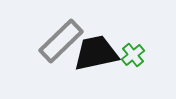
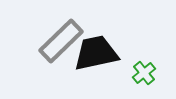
green cross: moved 11 px right, 18 px down
